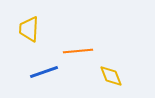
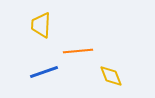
yellow trapezoid: moved 12 px right, 4 px up
